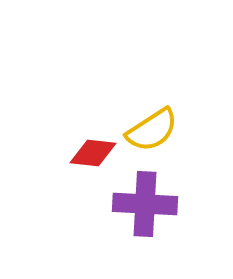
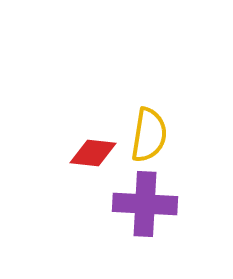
yellow semicircle: moved 3 px left, 5 px down; rotated 48 degrees counterclockwise
